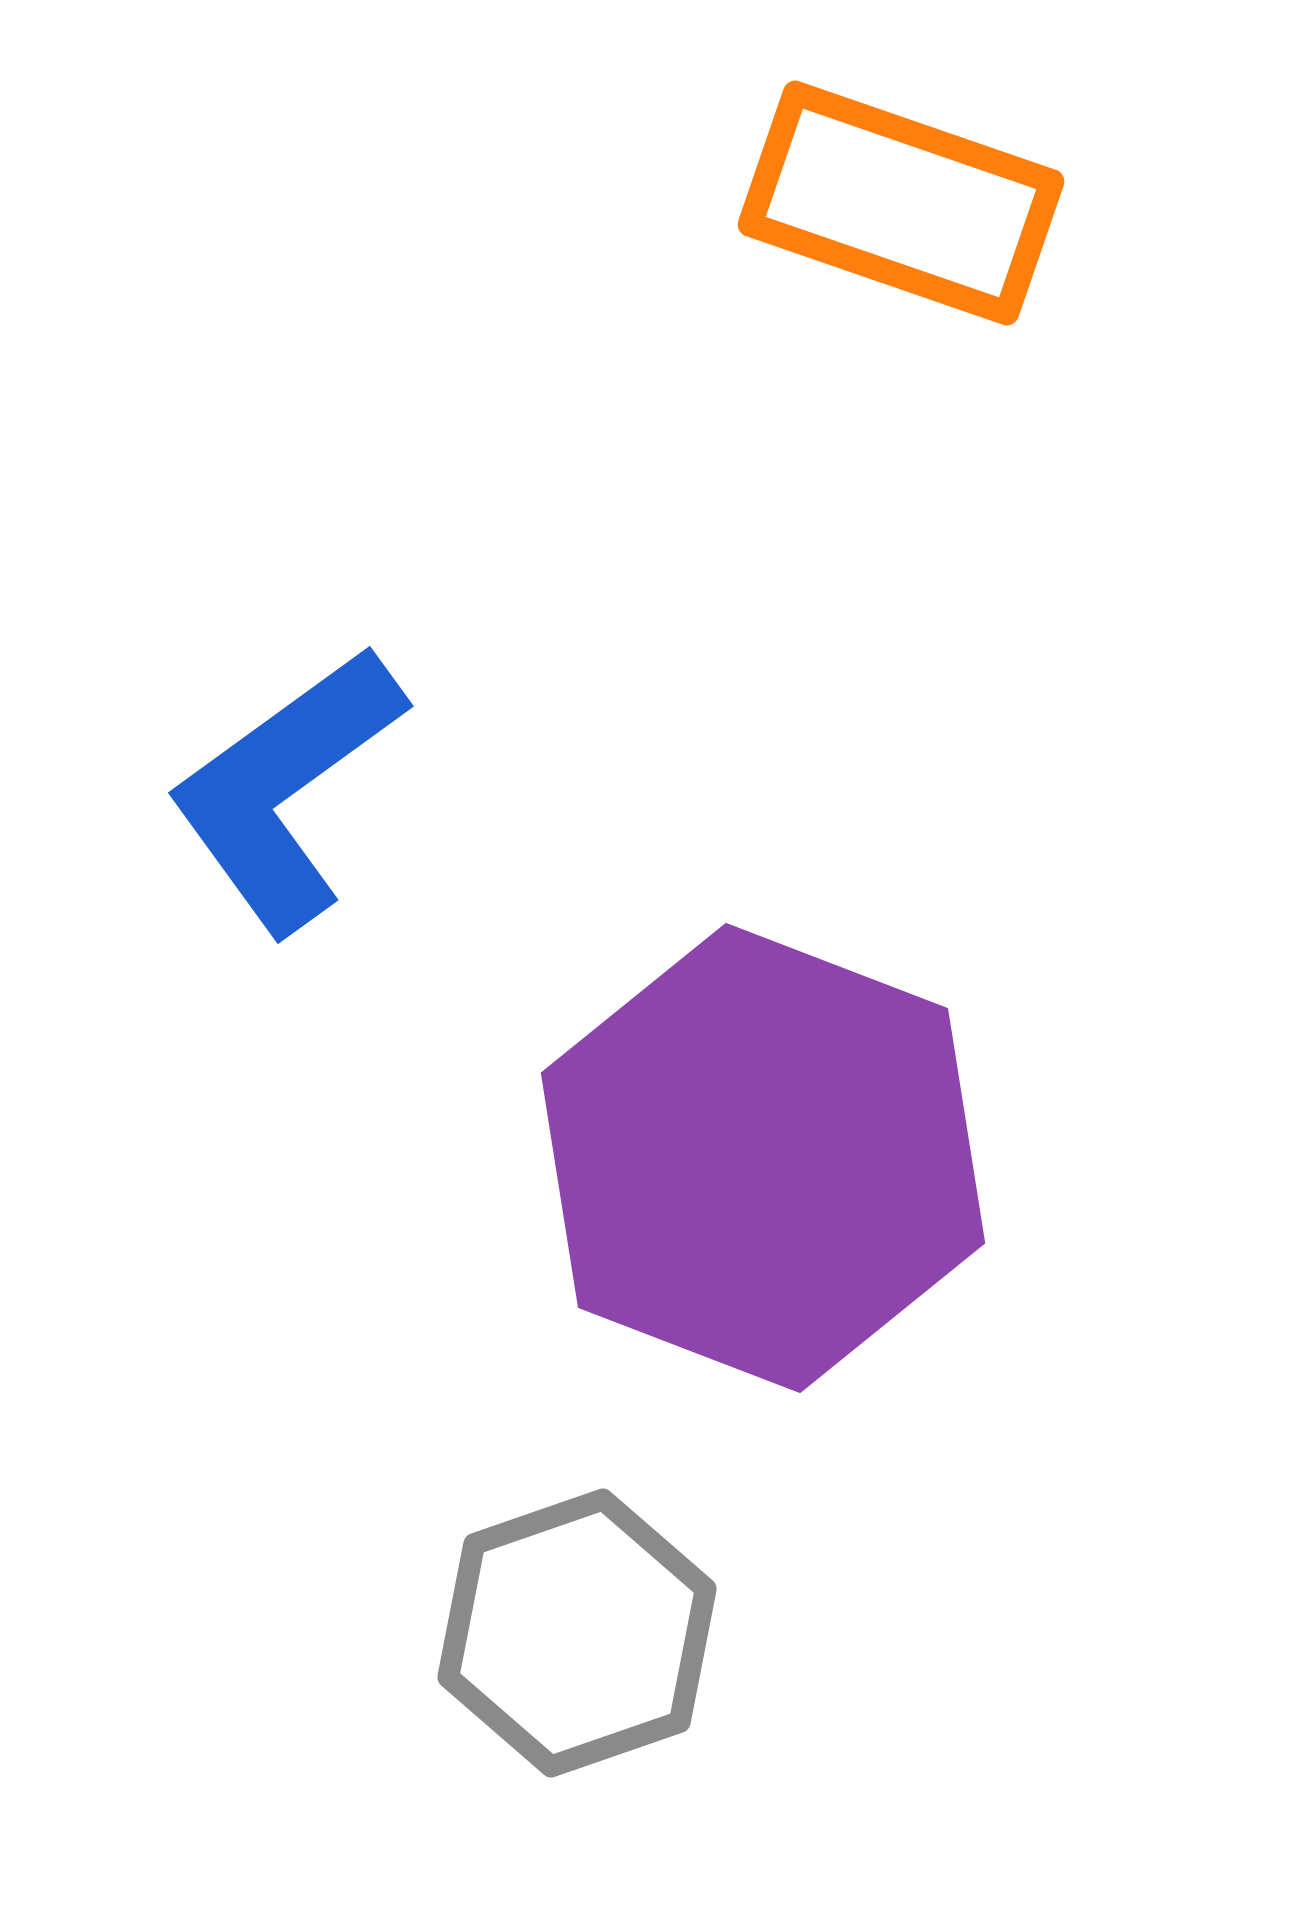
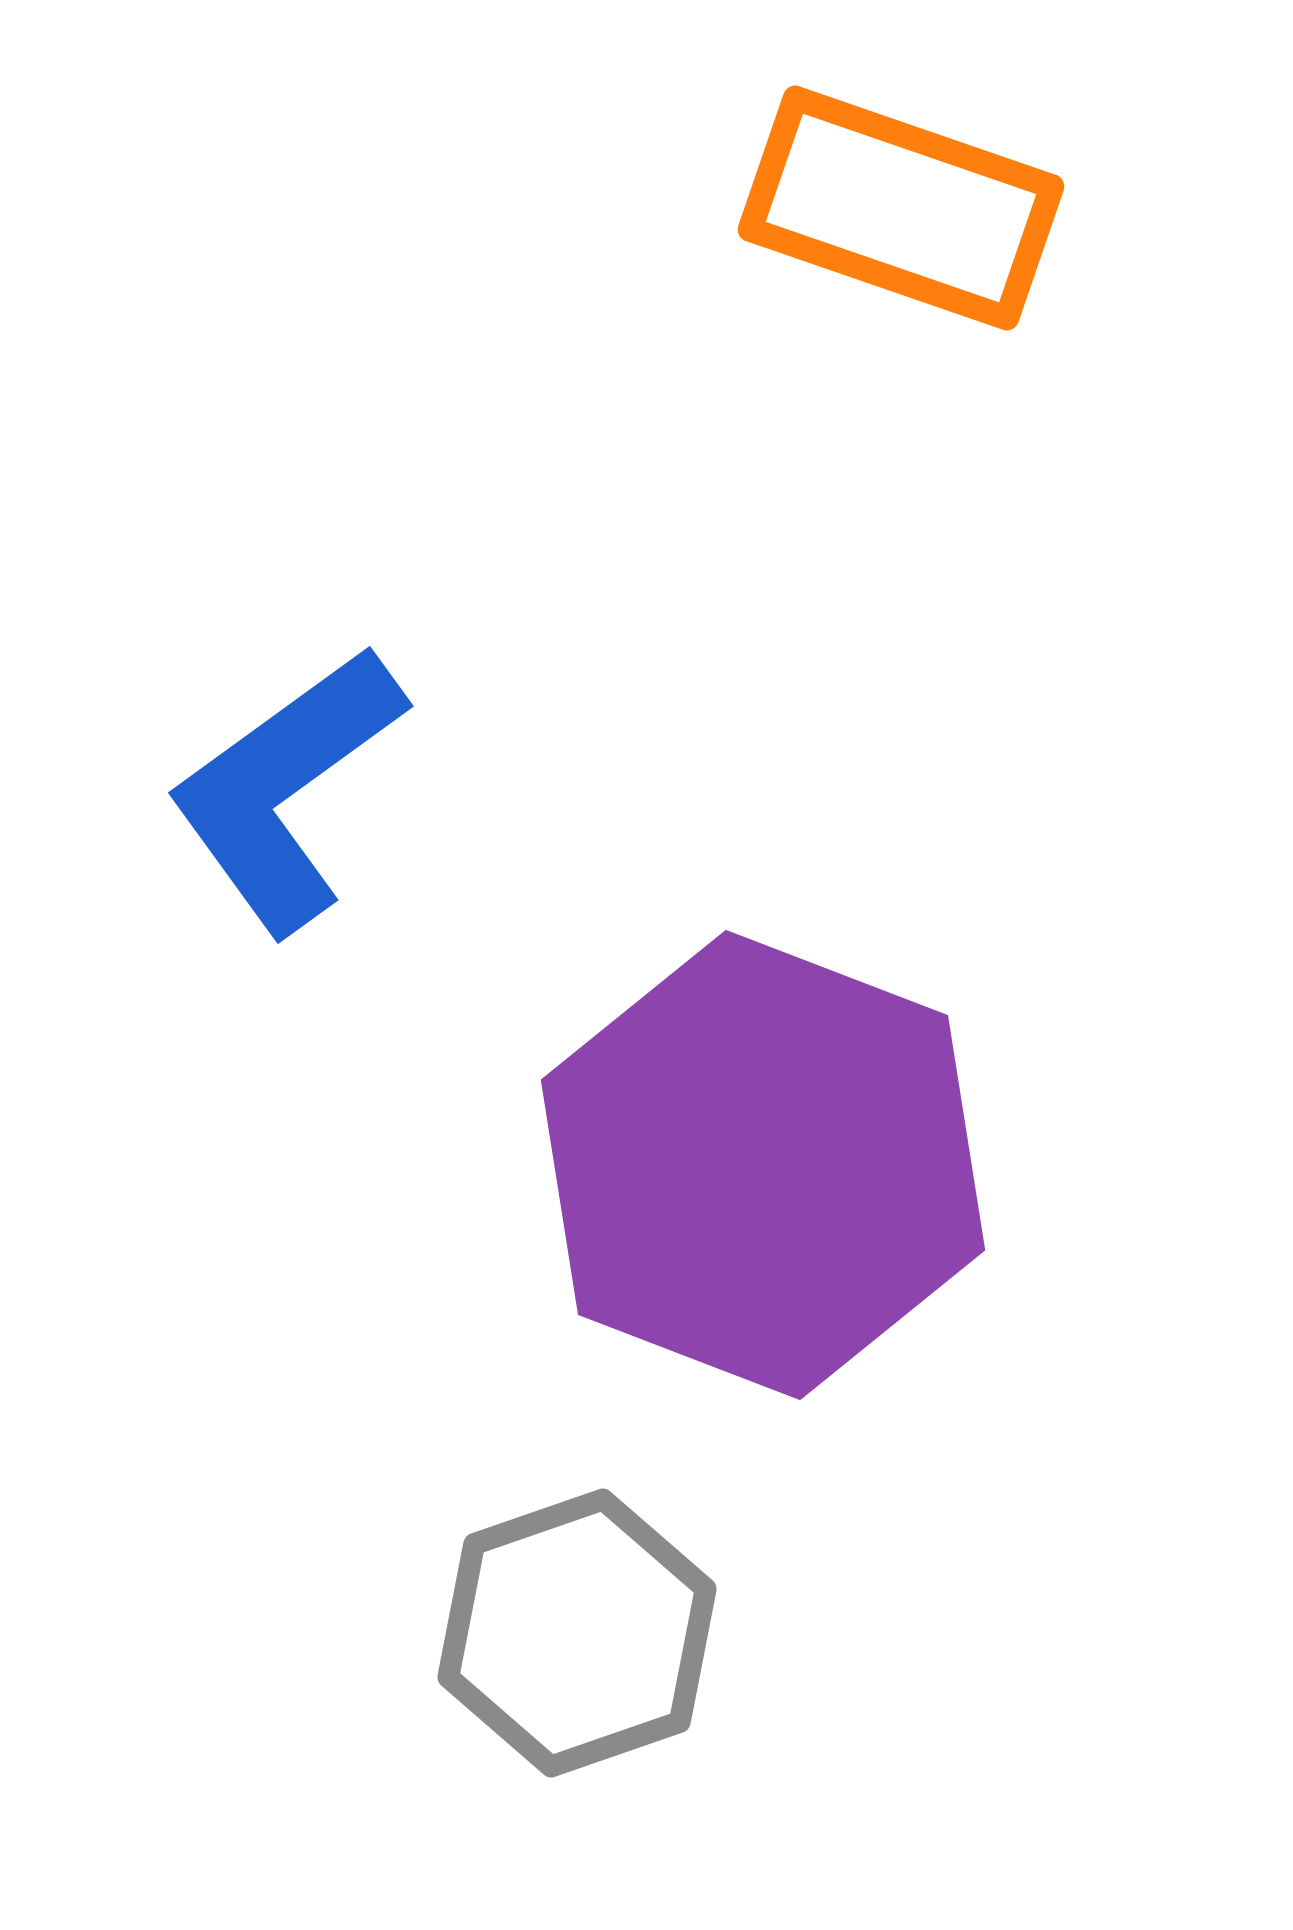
orange rectangle: moved 5 px down
purple hexagon: moved 7 px down
